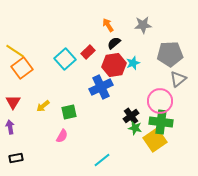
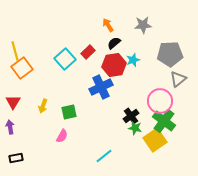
yellow line: rotated 42 degrees clockwise
cyan star: moved 3 px up
yellow arrow: rotated 32 degrees counterclockwise
green cross: moved 3 px right, 1 px up; rotated 30 degrees clockwise
cyan line: moved 2 px right, 4 px up
